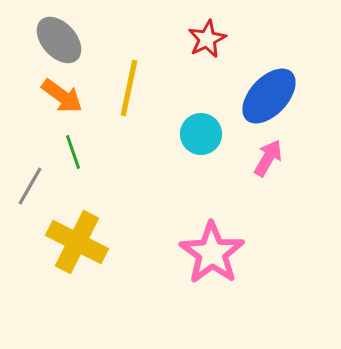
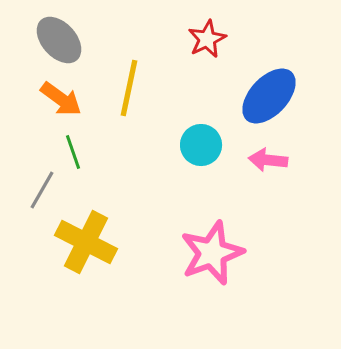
orange arrow: moved 1 px left, 3 px down
cyan circle: moved 11 px down
pink arrow: moved 2 px down; rotated 114 degrees counterclockwise
gray line: moved 12 px right, 4 px down
yellow cross: moved 9 px right
pink star: rotated 16 degrees clockwise
